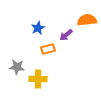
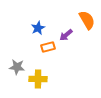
orange semicircle: rotated 66 degrees clockwise
orange rectangle: moved 2 px up
